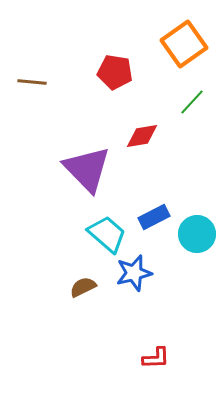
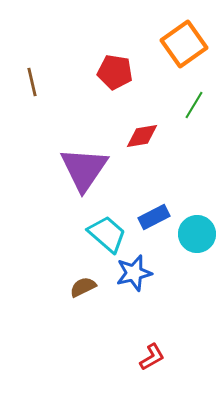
brown line: rotated 72 degrees clockwise
green line: moved 2 px right, 3 px down; rotated 12 degrees counterclockwise
purple triangle: moved 3 px left; rotated 18 degrees clockwise
red L-shape: moved 4 px left, 1 px up; rotated 28 degrees counterclockwise
